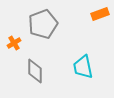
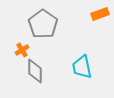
gray pentagon: rotated 16 degrees counterclockwise
orange cross: moved 8 px right, 7 px down
cyan trapezoid: moved 1 px left
